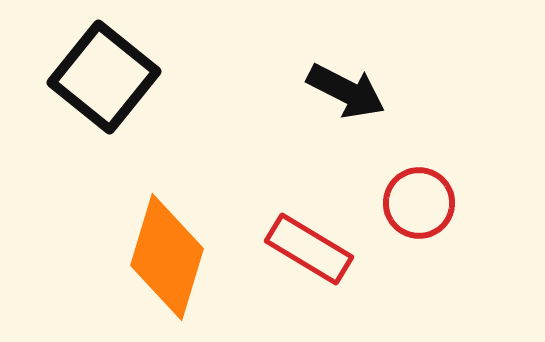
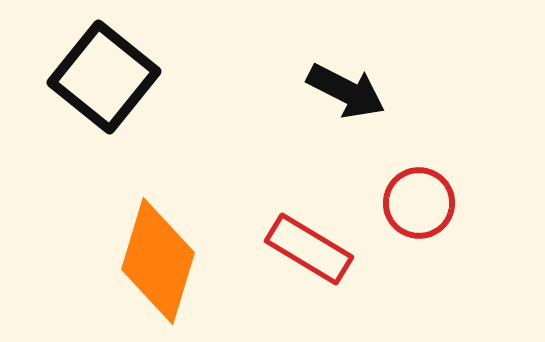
orange diamond: moved 9 px left, 4 px down
